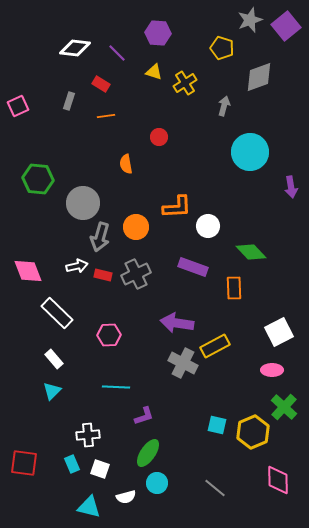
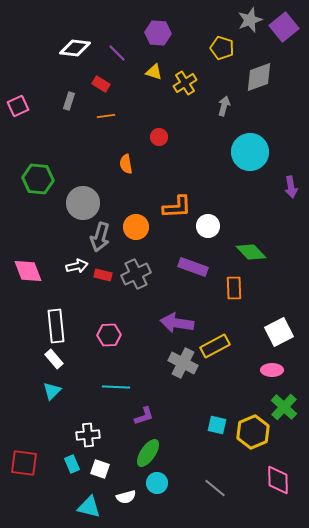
purple square at (286, 26): moved 2 px left, 1 px down
white rectangle at (57, 313): moved 1 px left, 13 px down; rotated 40 degrees clockwise
